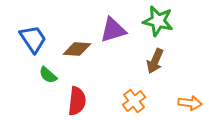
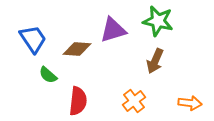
red semicircle: moved 1 px right
